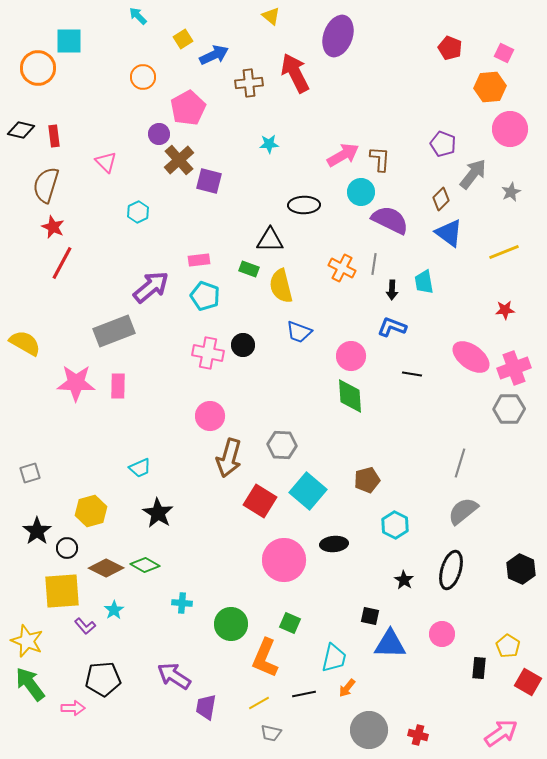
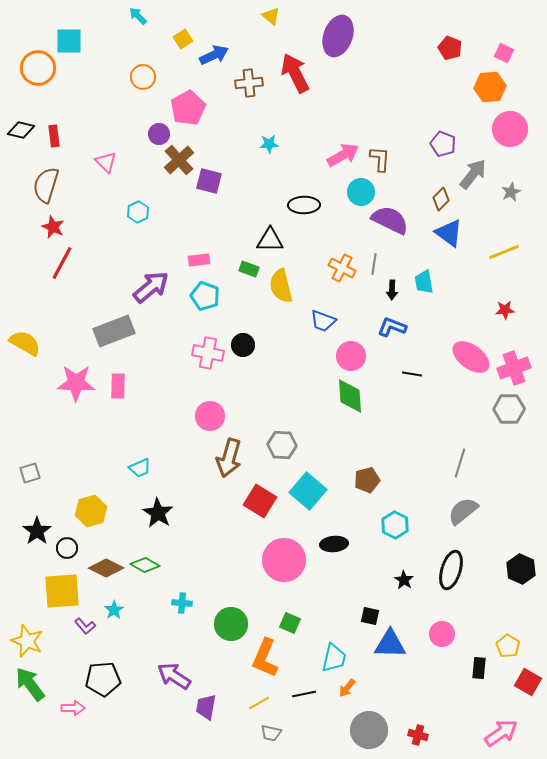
blue trapezoid at (299, 332): moved 24 px right, 11 px up
